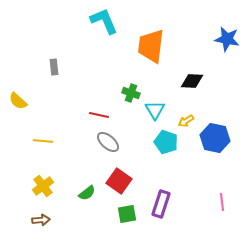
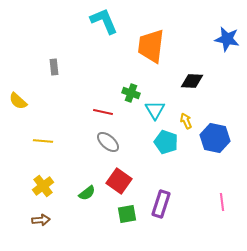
red line: moved 4 px right, 3 px up
yellow arrow: rotated 98 degrees clockwise
